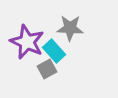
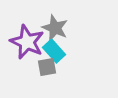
gray star: moved 15 px left; rotated 20 degrees clockwise
gray square: moved 2 px up; rotated 18 degrees clockwise
